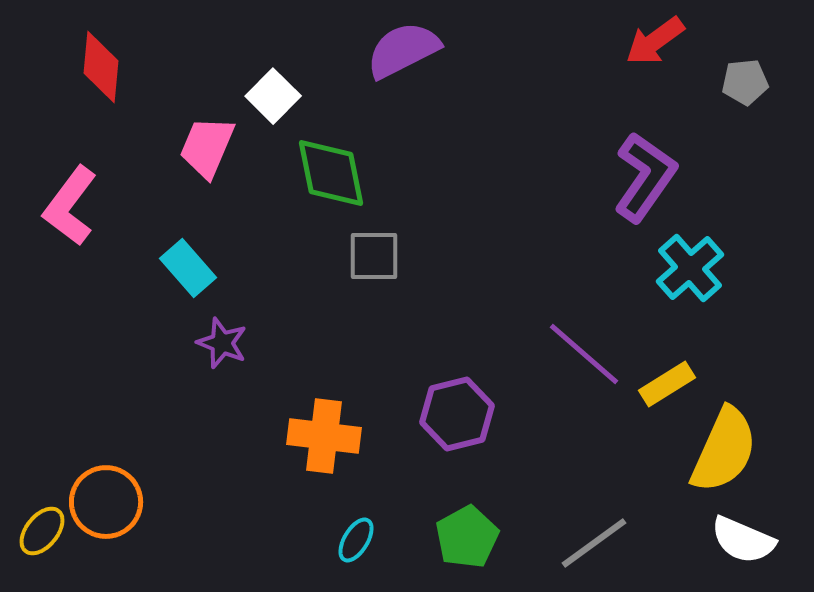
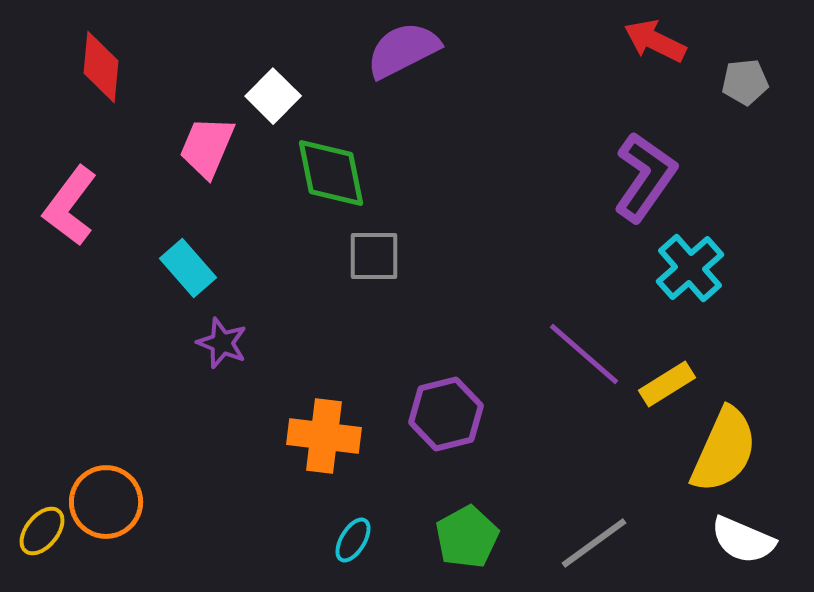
red arrow: rotated 62 degrees clockwise
purple hexagon: moved 11 px left
cyan ellipse: moved 3 px left
